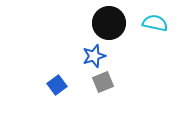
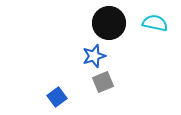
blue square: moved 12 px down
